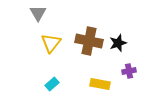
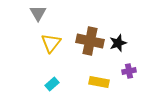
brown cross: moved 1 px right
yellow rectangle: moved 1 px left, 2 px up
